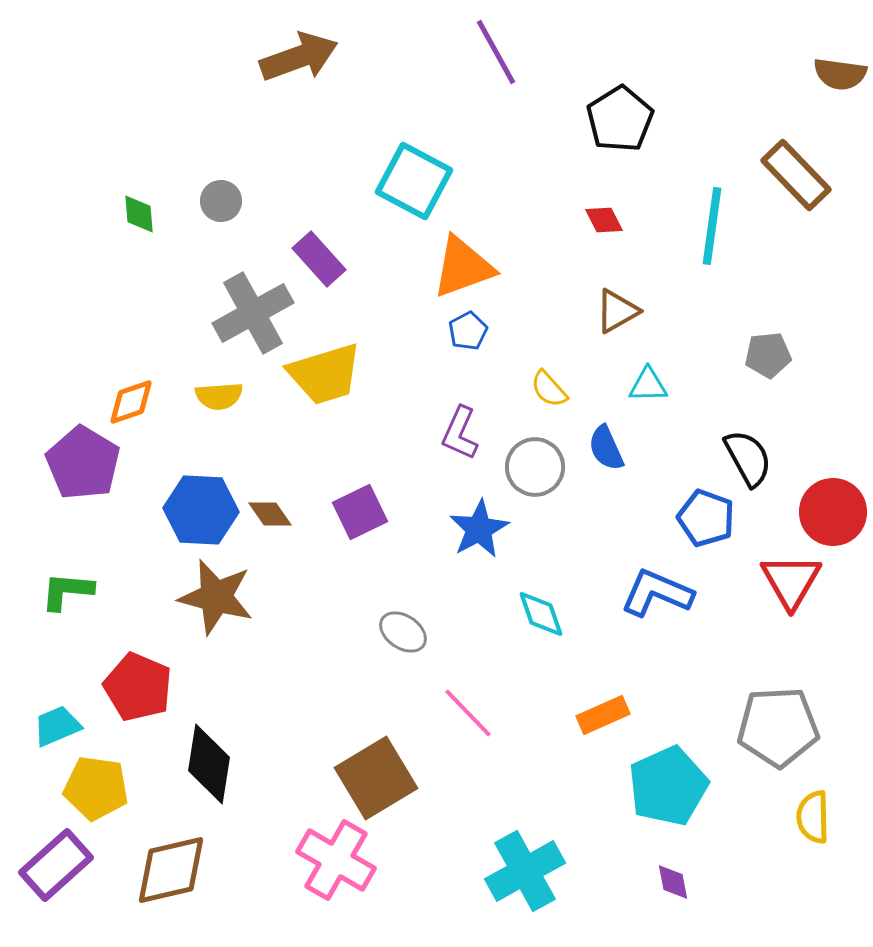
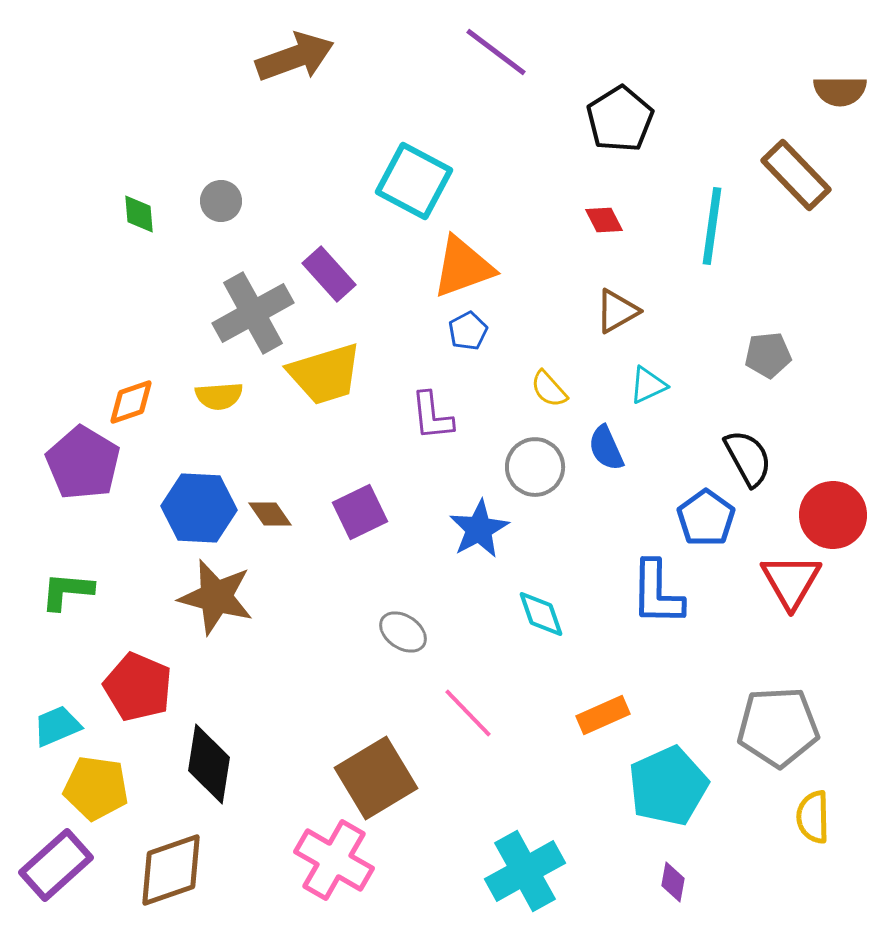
purple line at (496, 52): rotated 24 degrees counterclockwise
brown arrow at (299, 57): moved 4 px left
brown semicircle at (840, 74): moved 17 px down; rotated 8 degrees counterclockwise
purple rectangle at (319, 259): moved 10 px right, 15 px down
cyan triangle at (648, 385): rotated 24 degrees counterclockwise
purple L-shape at (460, 433): moved 28 px left, 17 px up; rotated 30 degrees counterclockwise
blue hexagon at (201, 510): moved 2 px left, 2 px up
red circle at (833, 512): moved 3 px down
blue pentagon at (706, 518): rotated 16 degrees clockwise
blue L-shape at (657, 593): rotated 112 degrees counterclockwise
pink cross at (336, 860): moved 2 px left
brown diamond at (171, 870): rotated 6 degrees counterclockwise
purple diamond at (673, 882): rotated 21 degrees clockwise
